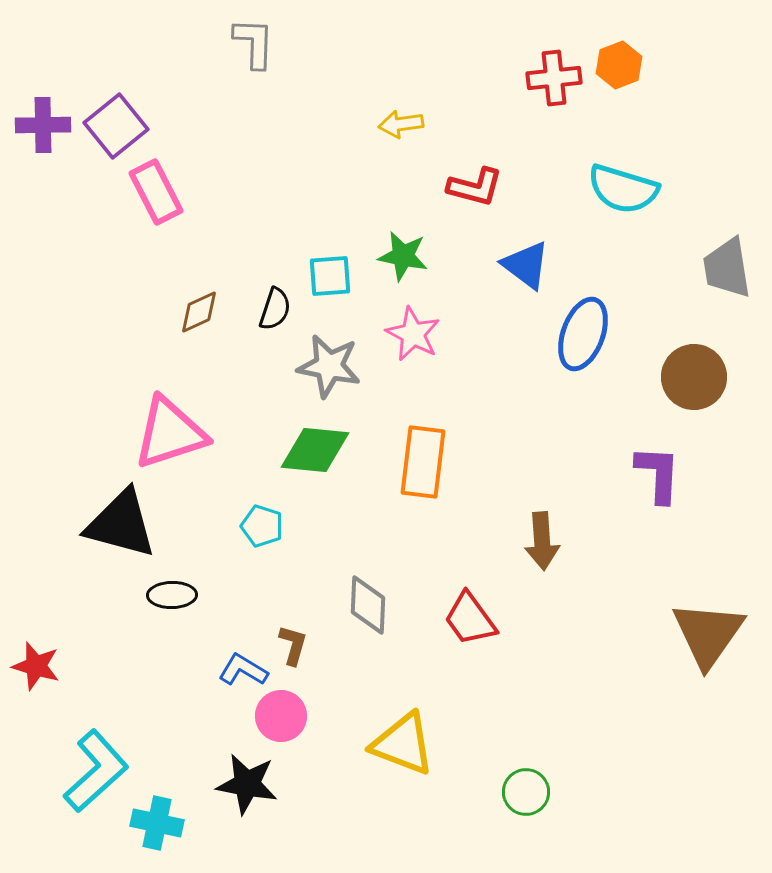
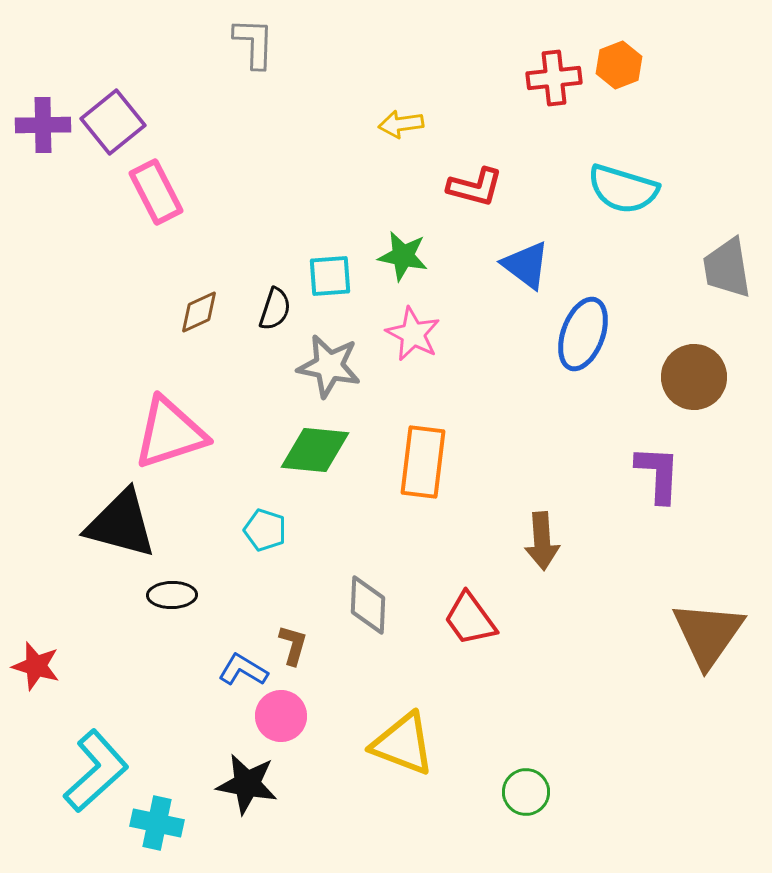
purple square: moved 3 px left, 4 px up
cyan pentagon: moved 3 px right, 4 px down
